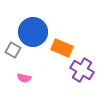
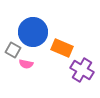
pink semicircle: moved 2 px right, 14 px up
